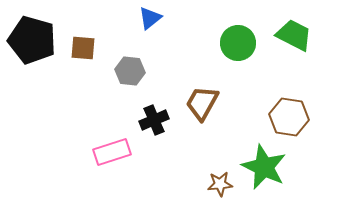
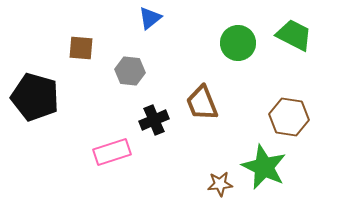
black pentagon: moved 3 px right, 57 px down
brown square: moved 2 px left
brown trapezoid: rotated 51 degrees counterclockwise
